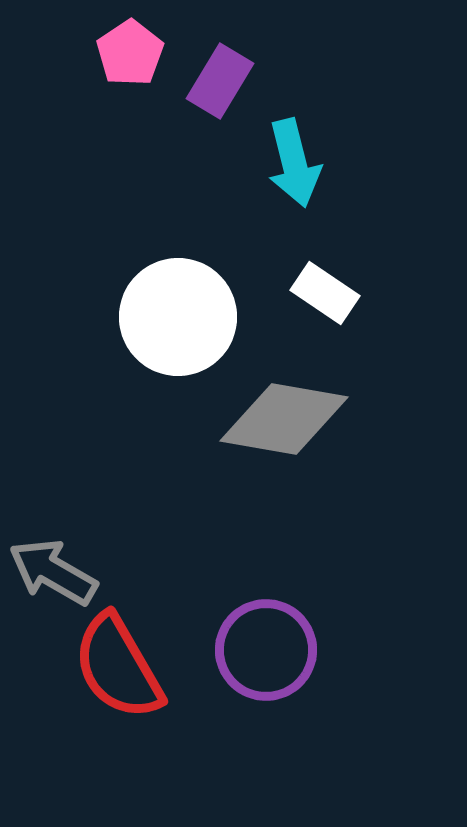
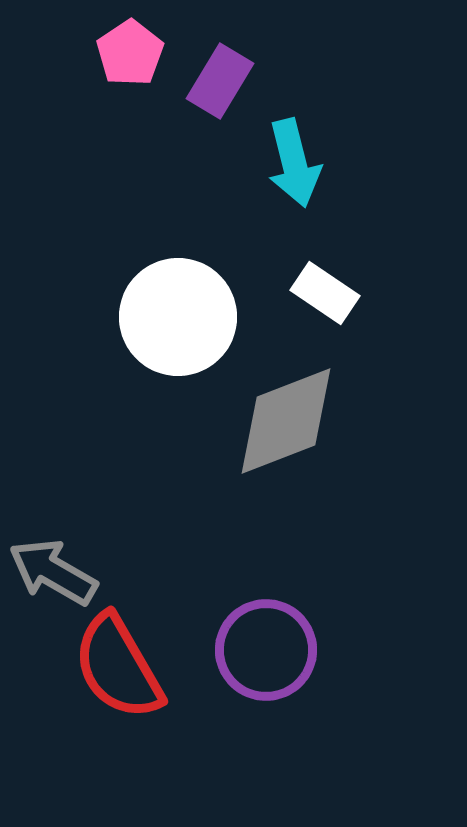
gray diamond: moved 2 px right, 2 px down; rotated 31 degrees counterclockwise
